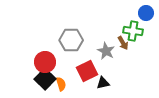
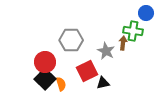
brown arrow: rotated 144 degrees counterclockwise
